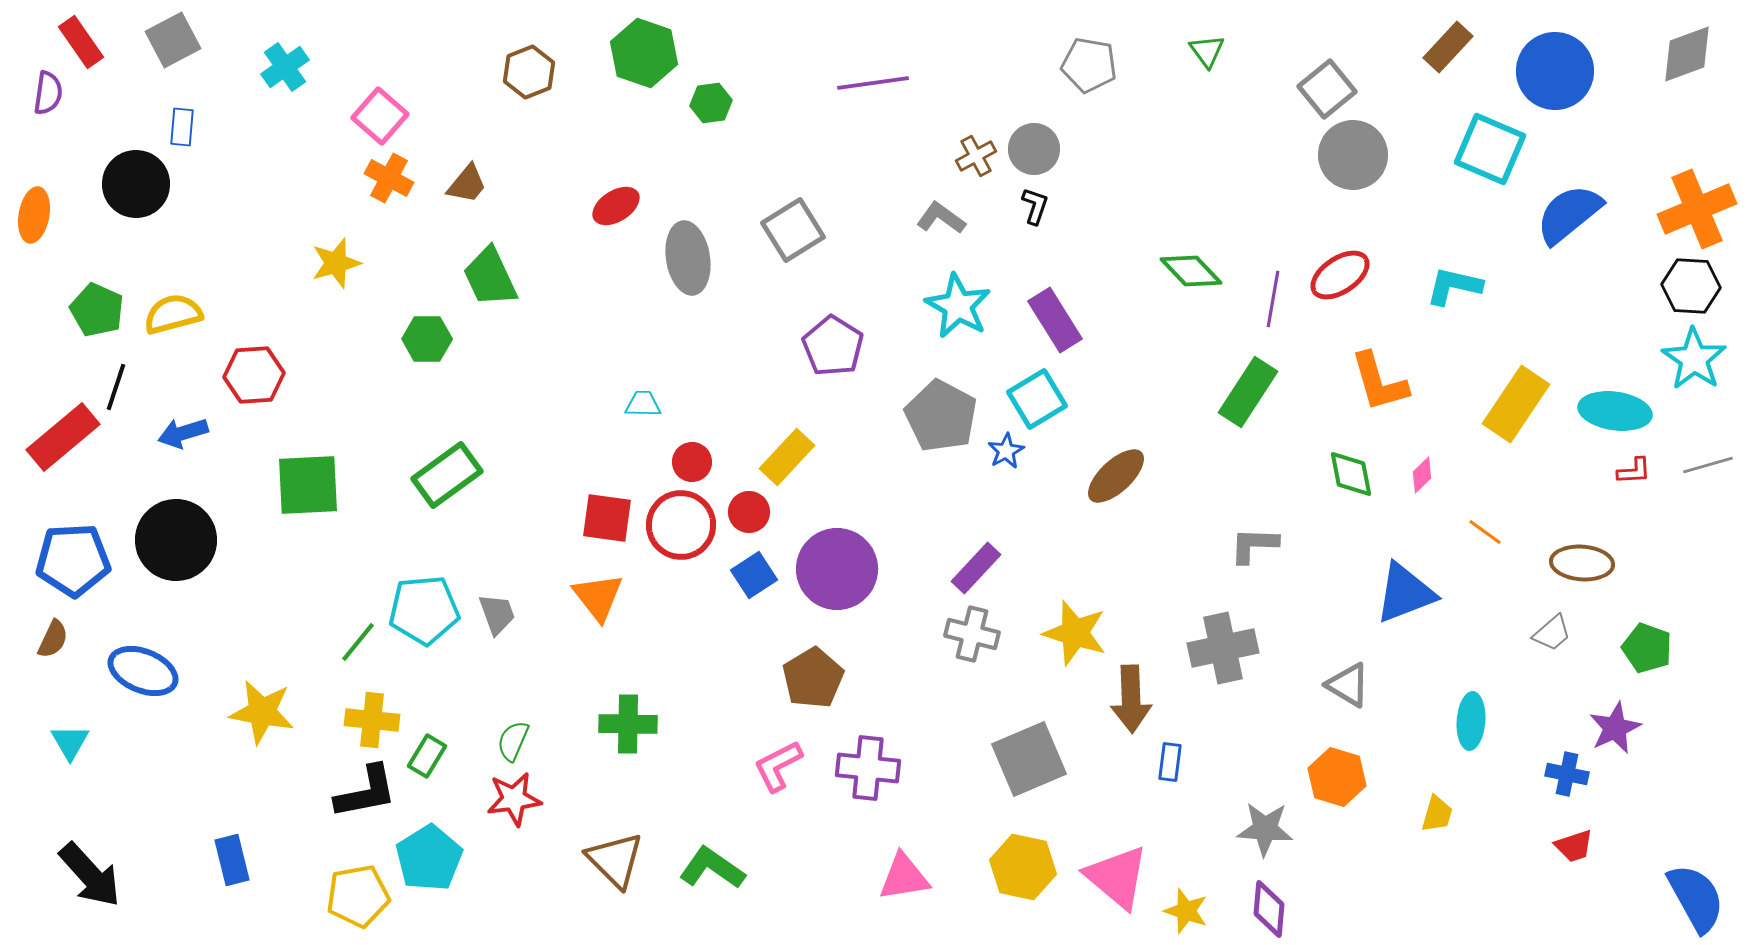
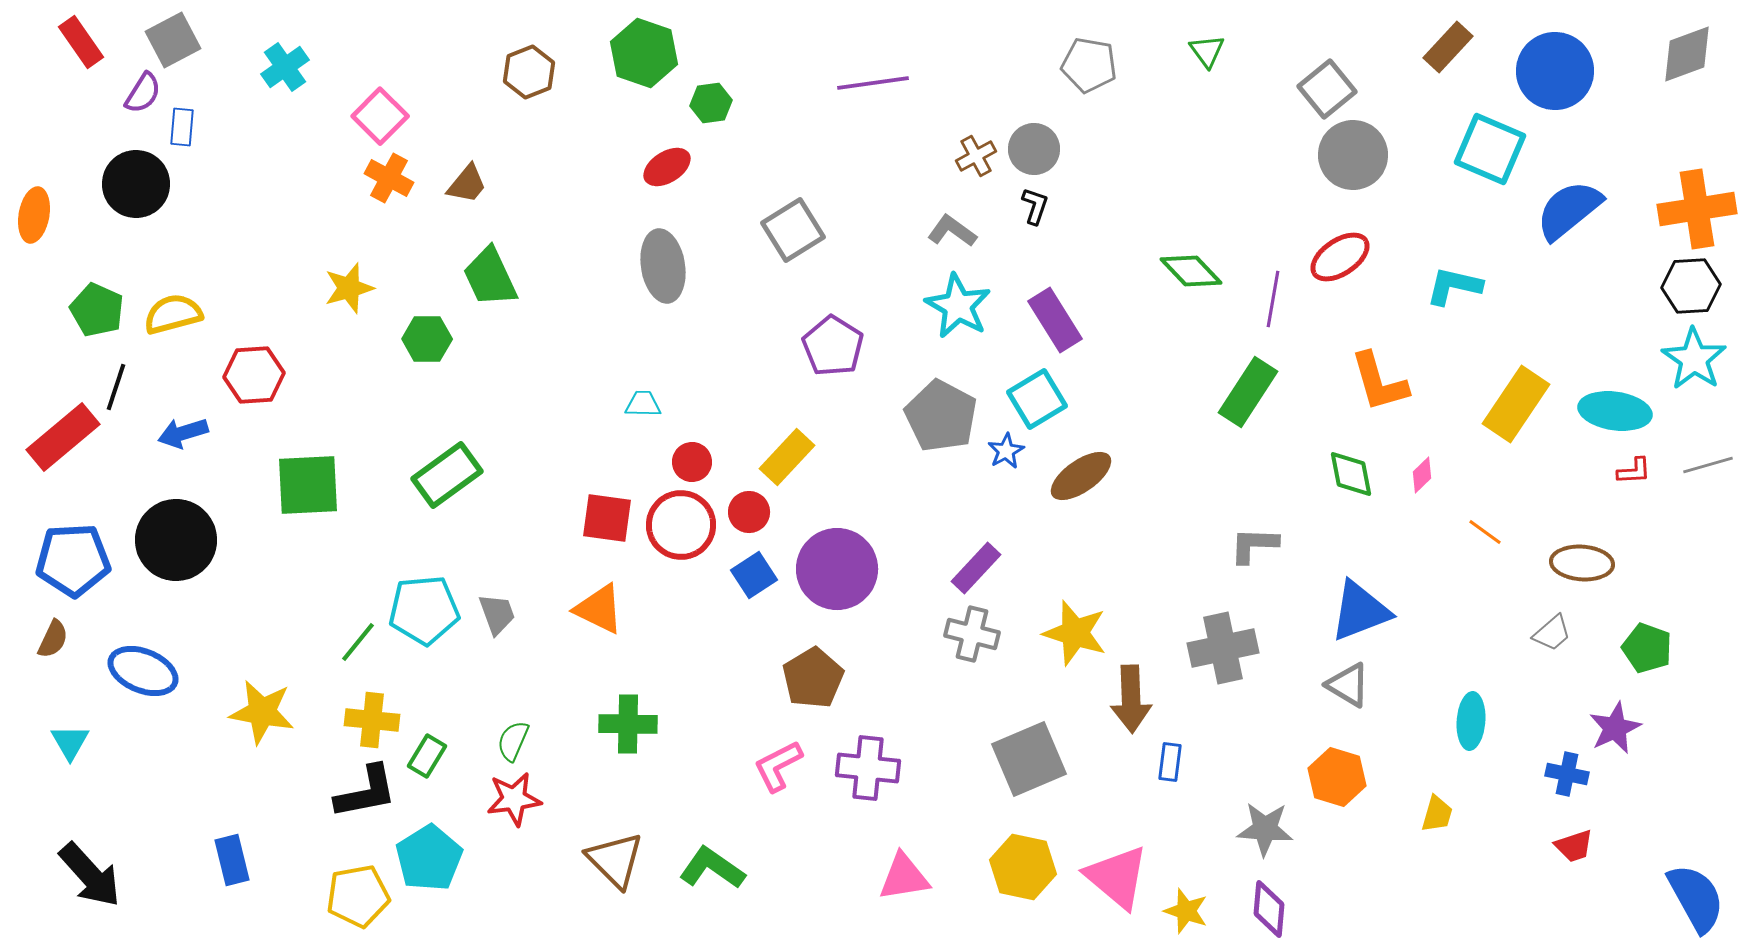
purple semicircle at (48, 93): moved 95 px right; rotated 24 degrees clockwise
pink square at (380, 116): rotated 4 degrees clockwise
red ellipse at (616, 206): moved 51 px right, 39 px up
orange cross at (1697, 209): rotated 14 degrees clockwise
blue semicircle at (1569, 214): moved 4 px up
gray L-shape at (941, 218): moved 11 px right, 13 px down
gray ellipse at (688, 258): moved 25 px left, 8 px down
yellow star at (336, 263): moved 13 px right, 25 px down
red ellipse at (1340, 275): moved 18 px up
black hexagon at (1691, 286): rotated 6 degrees counterclockwise
brown ellipse at (1116, 476): moved 35 px left; rotated 8 degrees clockwise
blue triangle at (1405, 593): moved 45 px left, 18 px down
orange triangle at (598, 597): moved 1 px right, 12 px down; rotated 26 degrees counterclockwise
